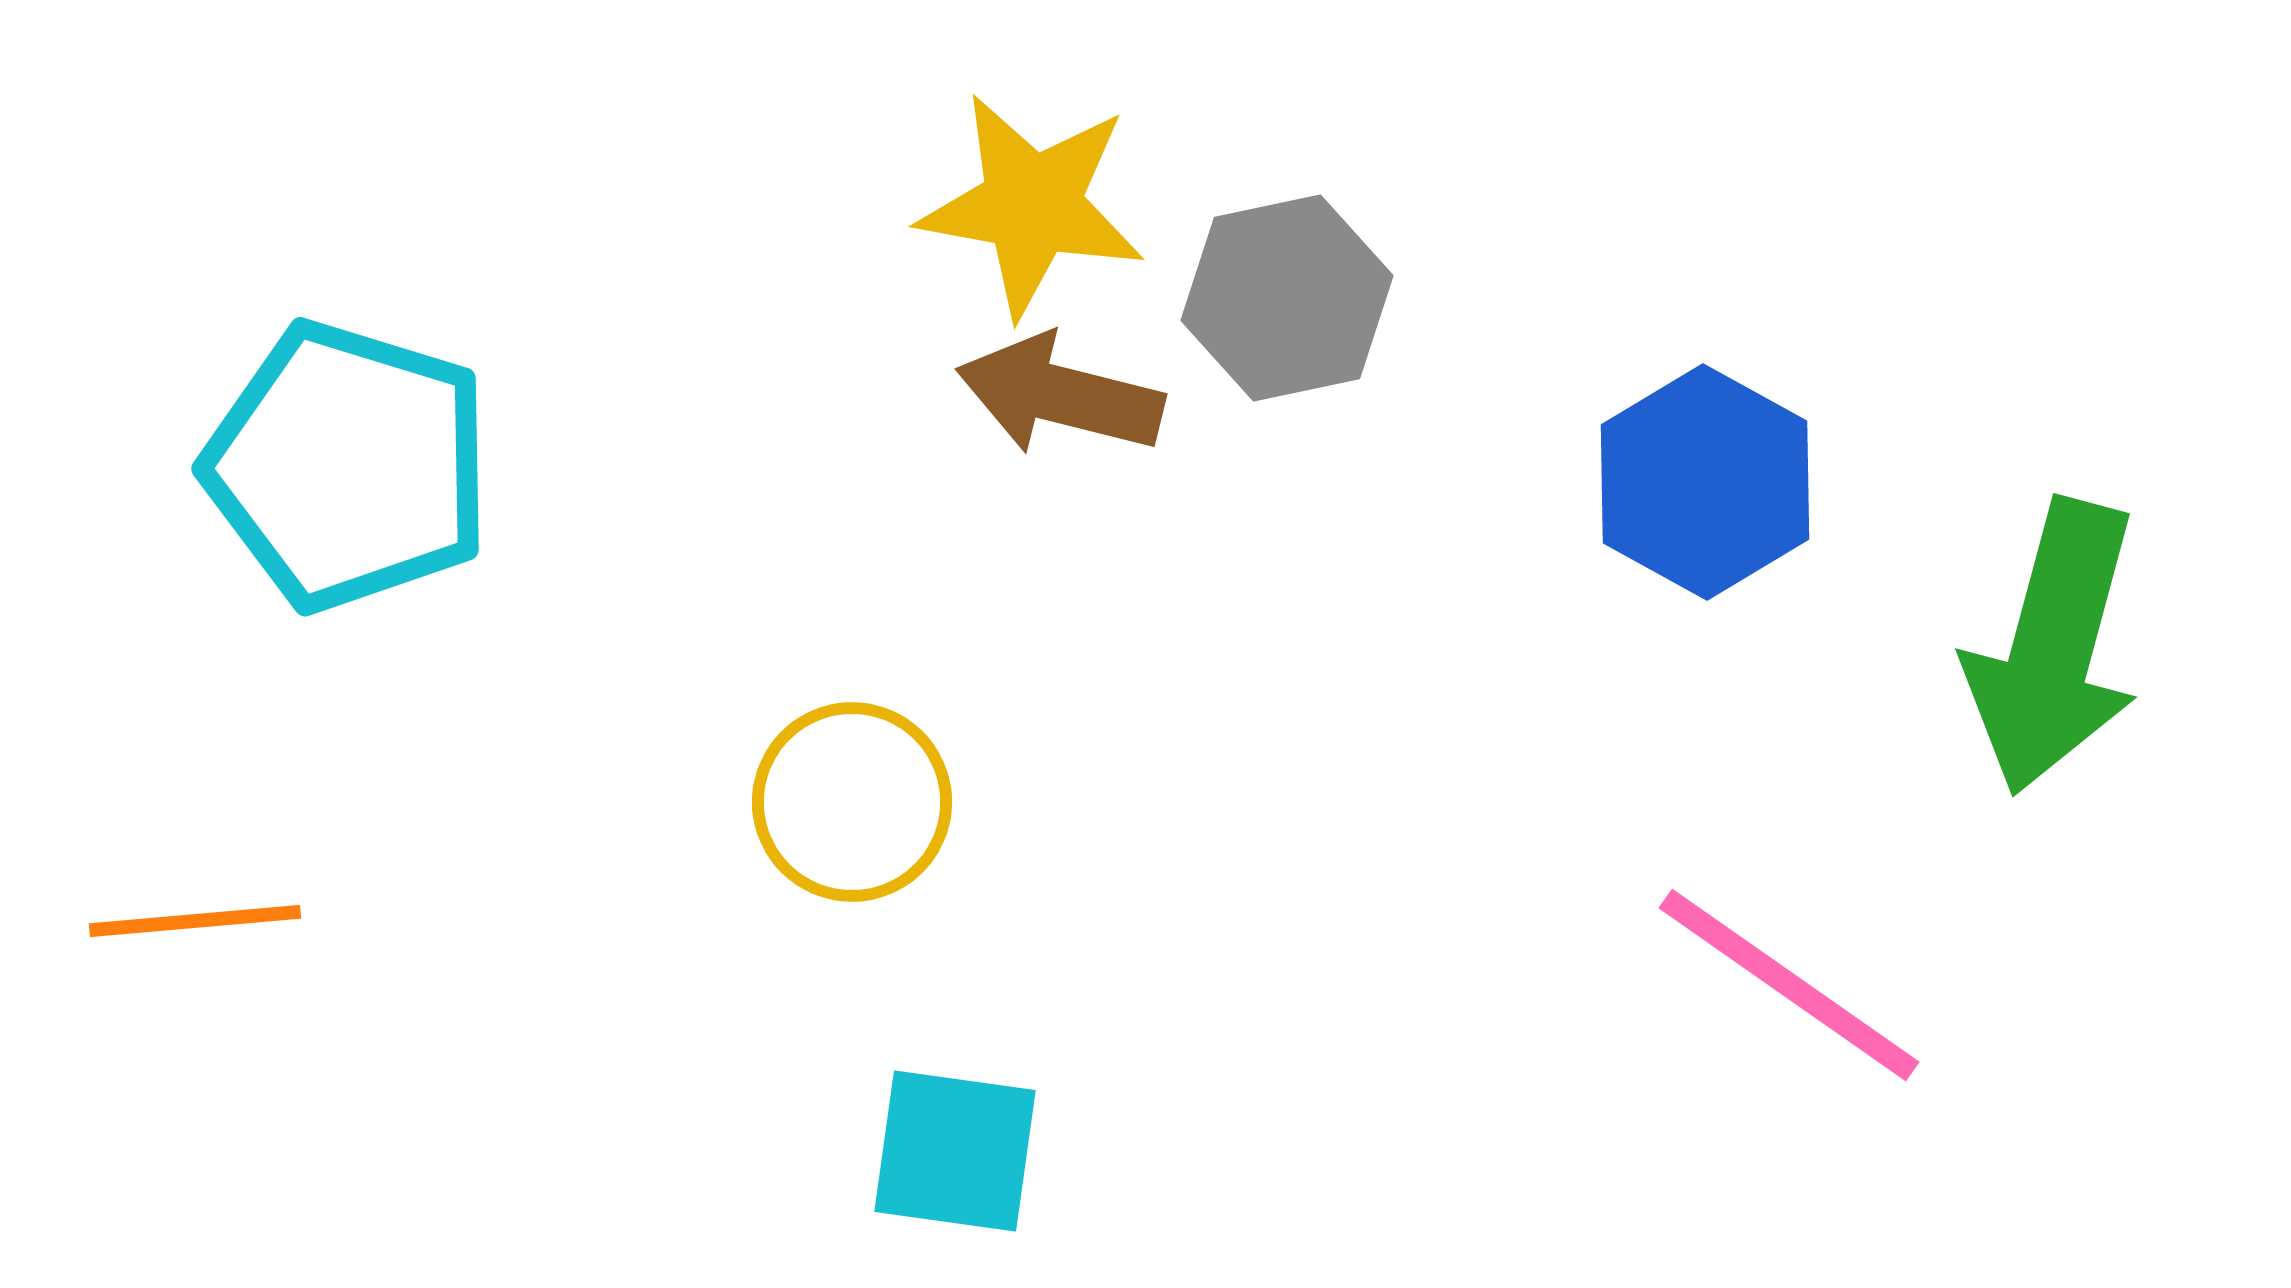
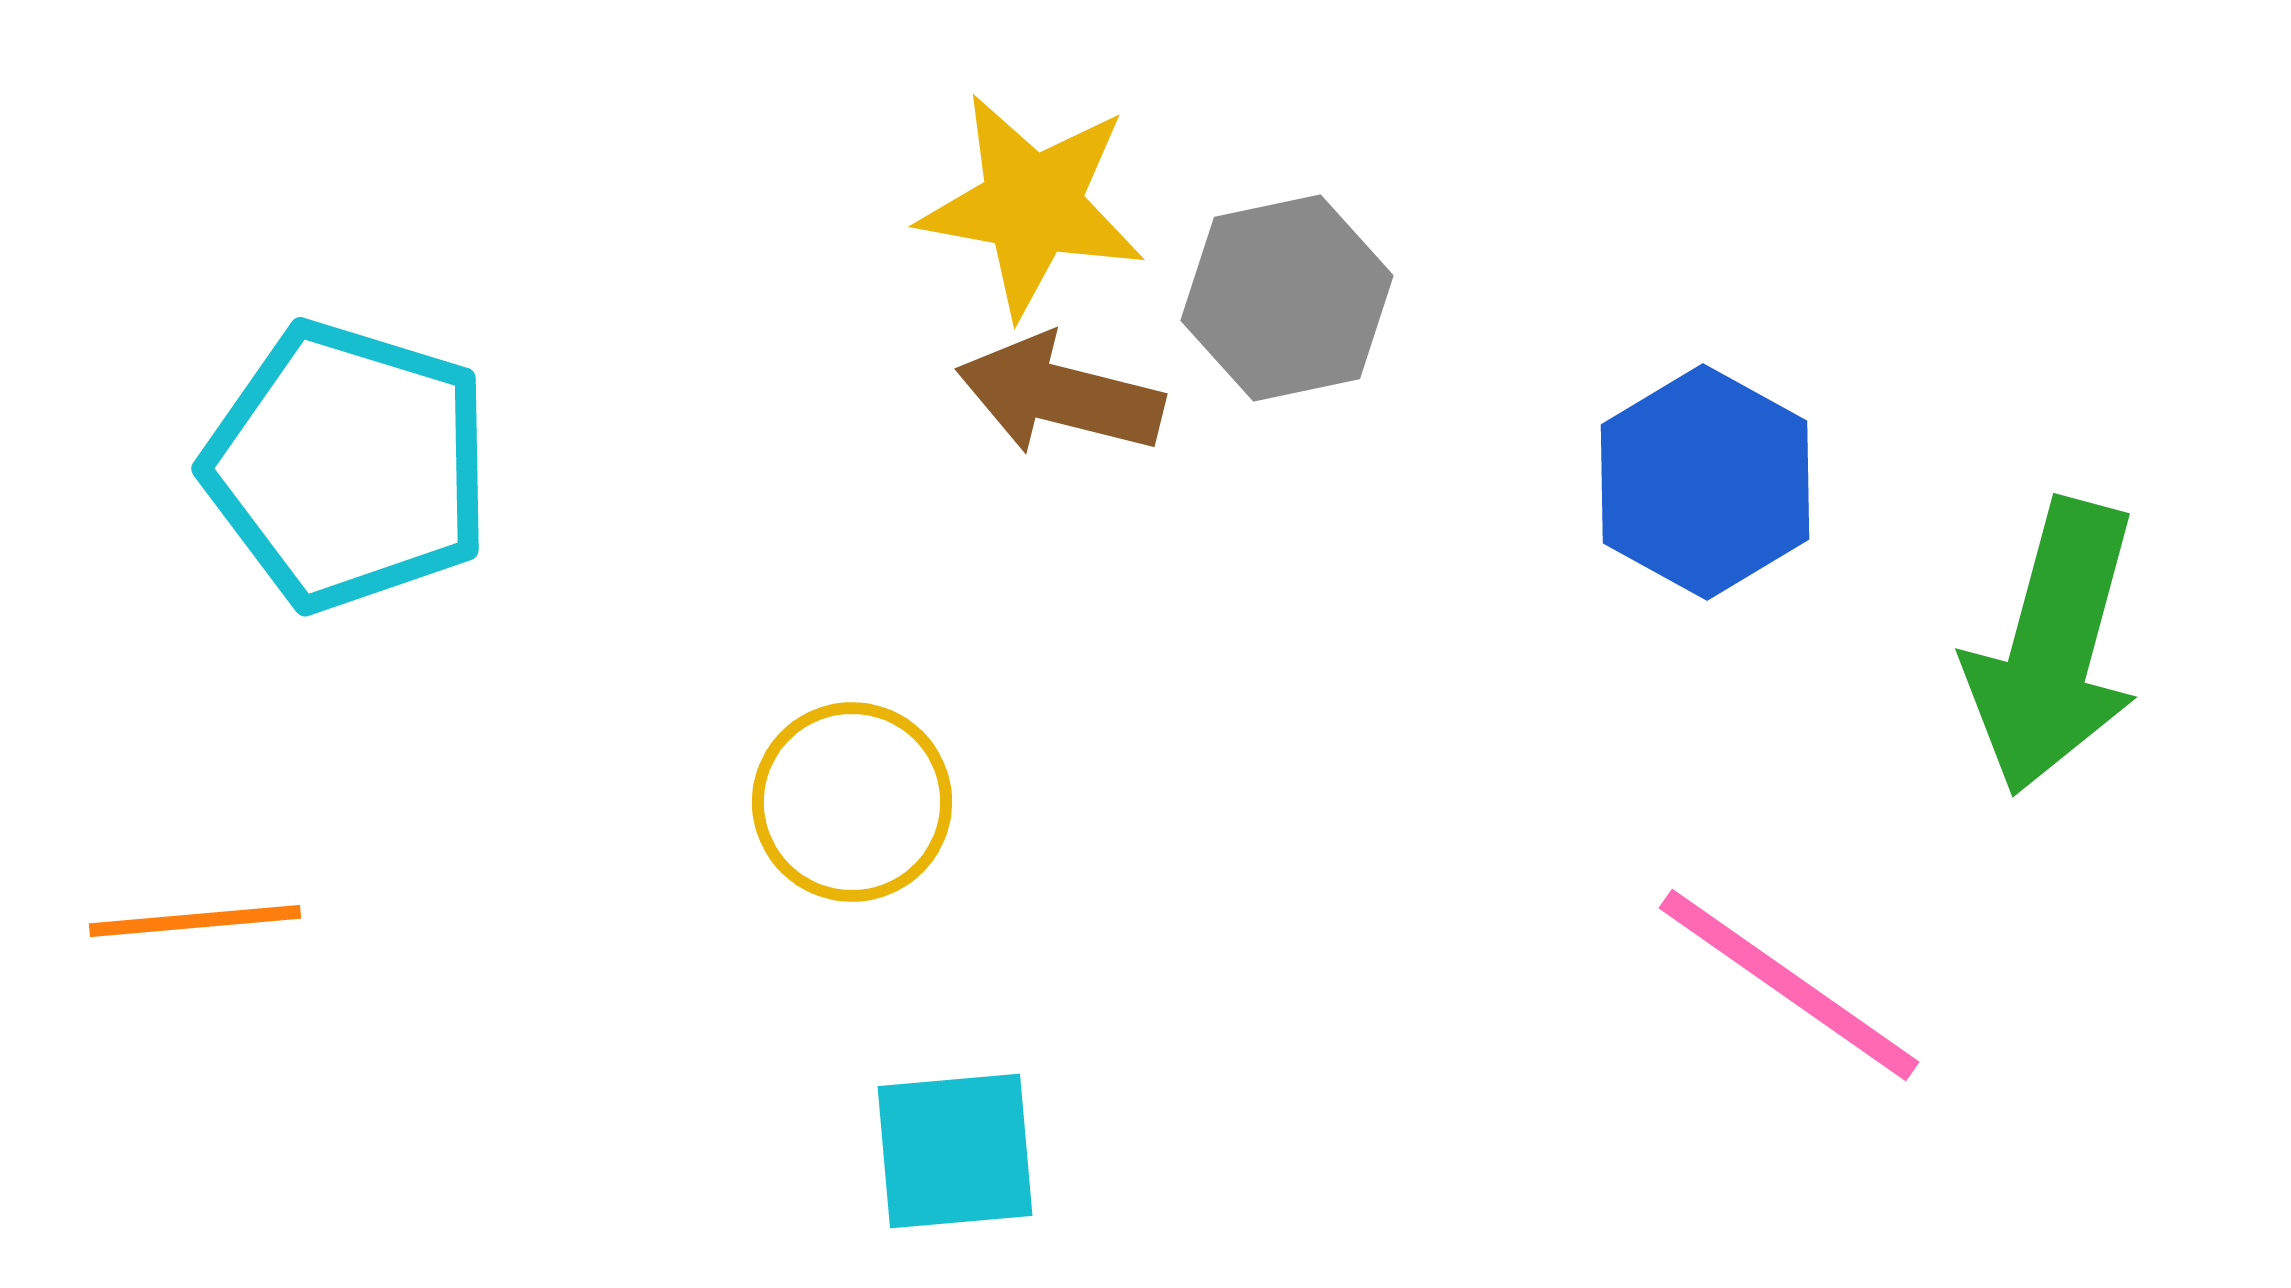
cyan square: rotated 13 degrees counterclockwise
